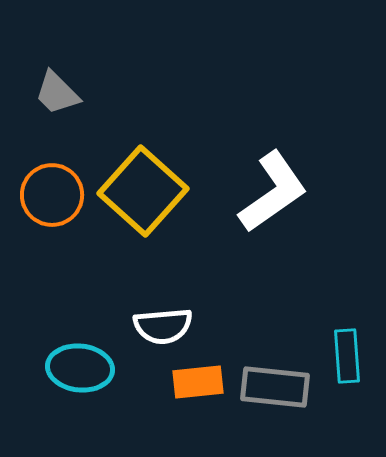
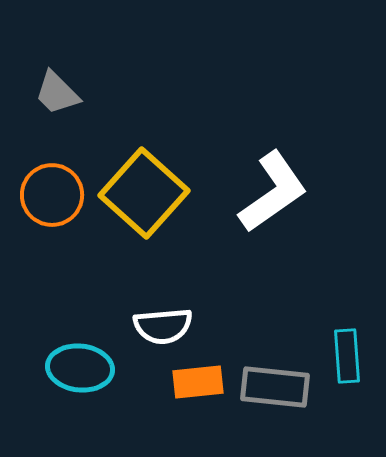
yellow square: moved 1 px right, 2 px down
